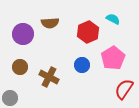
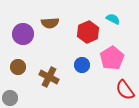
pink pentagon: moved 1 px left
brown circle: moved 2 px left
red semicircle: moved 1 px right, 1 px down; rotated 70 degrees counterclockwise
